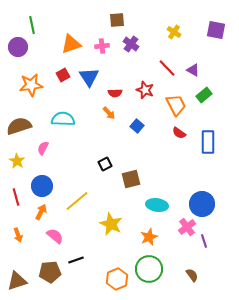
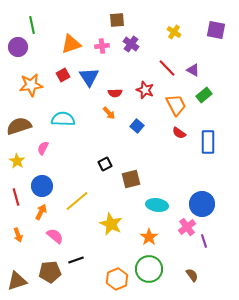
orange star at (149, 237): rotated 12 degrees counterclockwise
